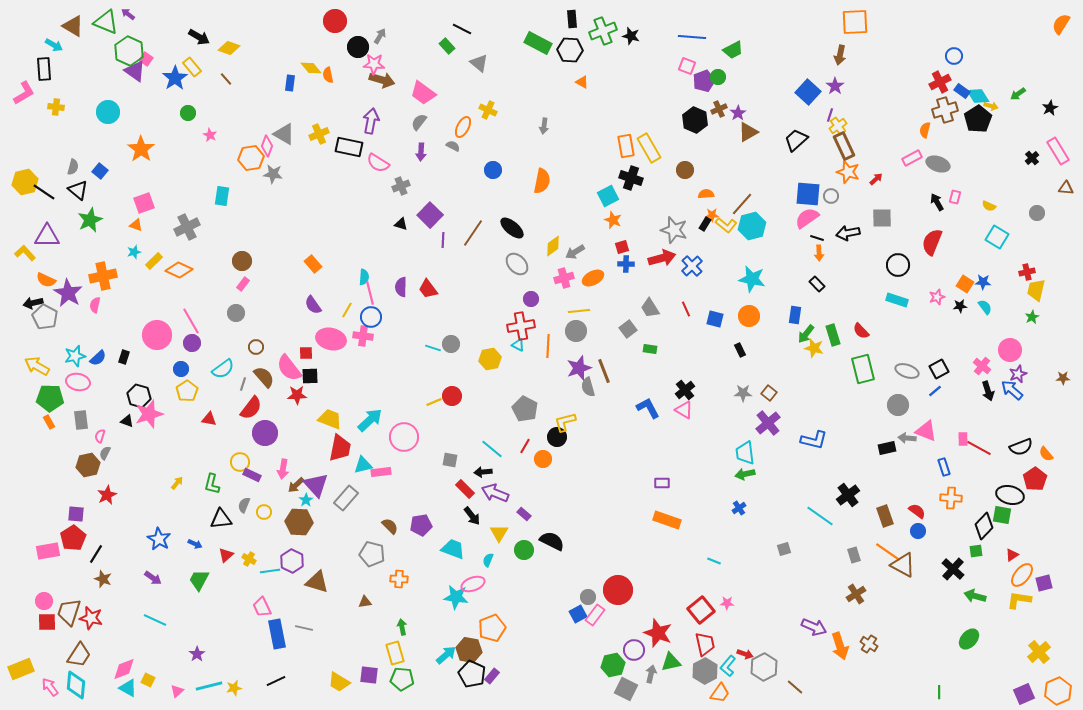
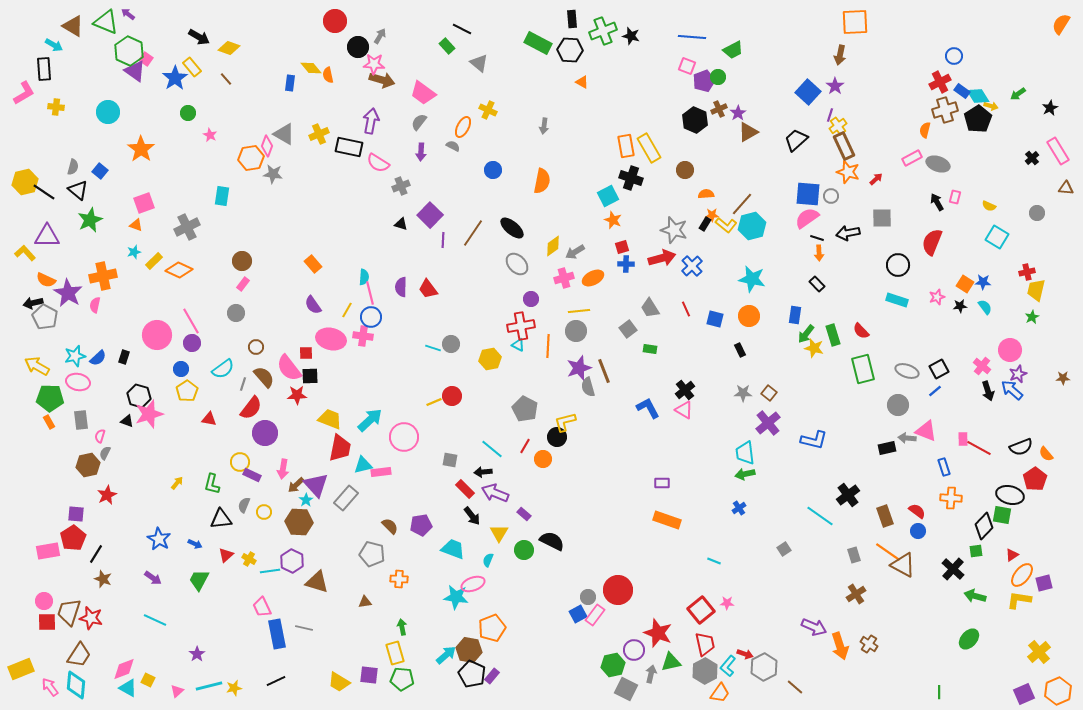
gray square at (784, 549): rotated 16 degrees counterclockwise
